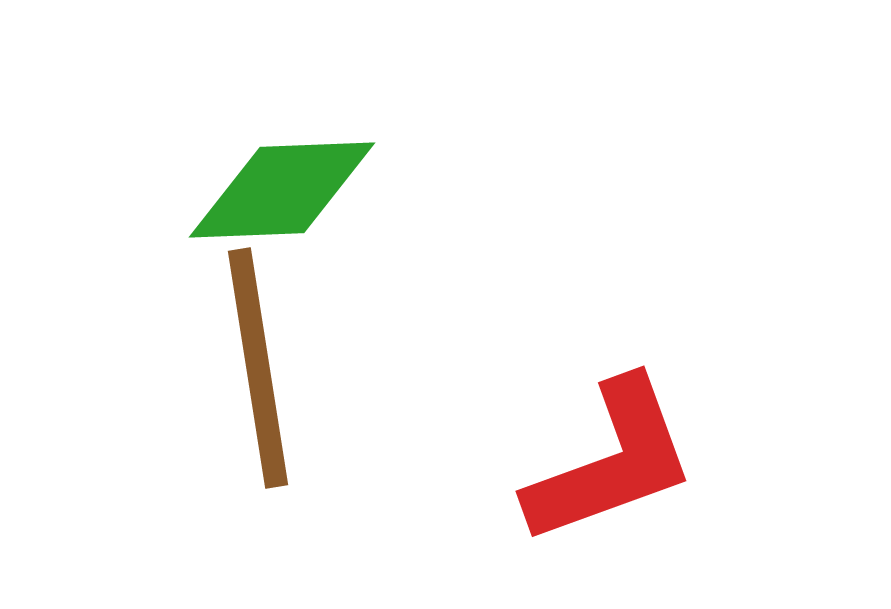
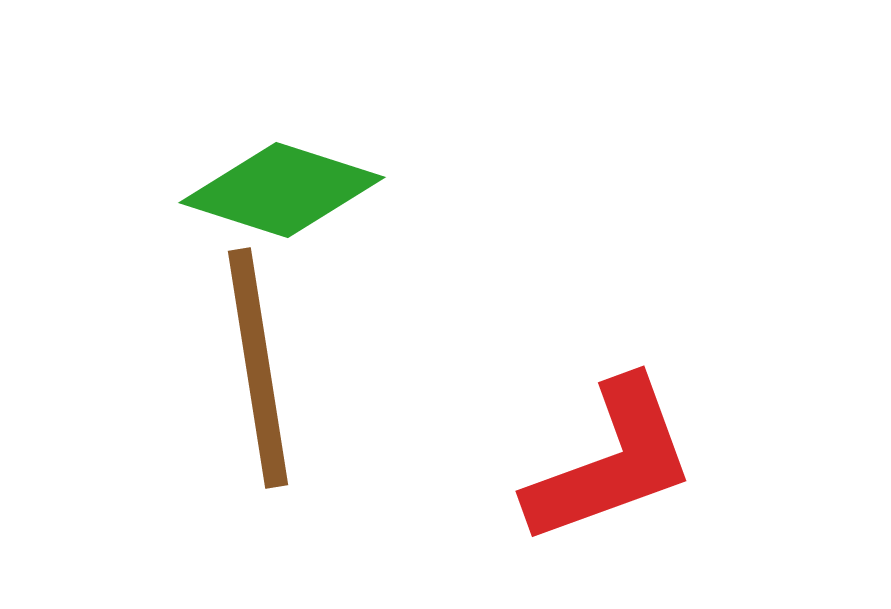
green diamond: rotated 20 degrees clockwise
